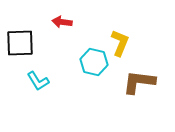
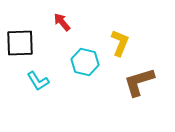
red arrow: rotated 42 degrees clockwise
cyan hexagon: moved 9 px left
brown L-shape: rotated 24 degrees counterclockwise
